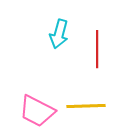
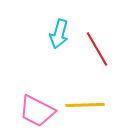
red line: rotated 30 degrees counterclockwise
yellow line: moved 1 px left, 1 px up
